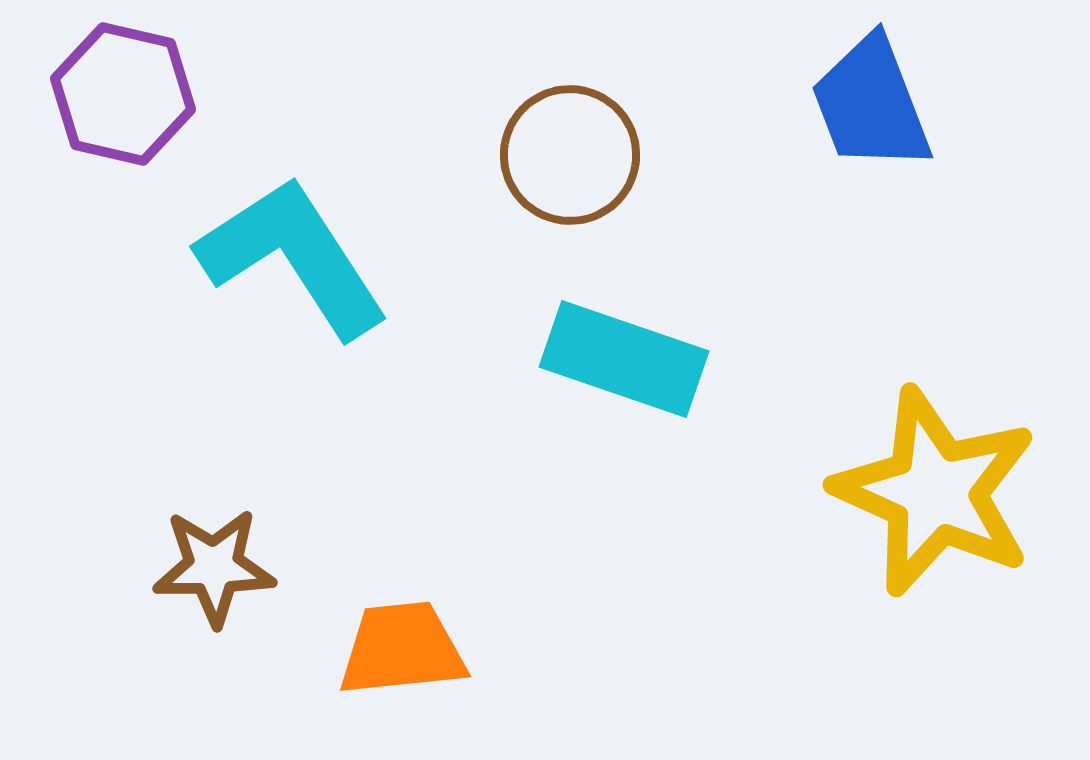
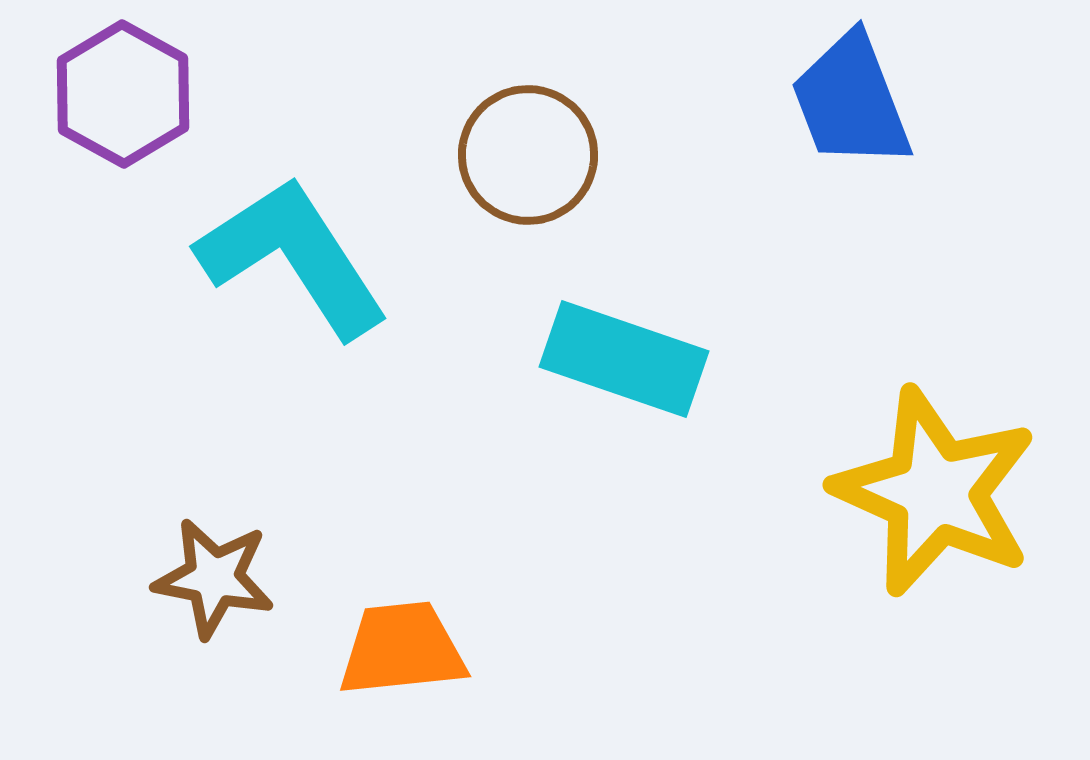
purple hexagon: rotated 16 degrees clockwise
blue trapezoid: moved 20 px left, 3 px up
brown circle: moved 42 px left
brown star: moved 11 px down; rotated 12 degrees clockwise
